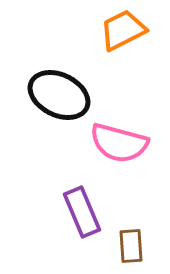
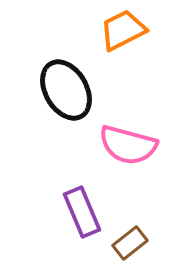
black ellipse: moved 7 px right, 5 px up; rotated 34 degrees clockwise
pink semicircle: moved 9 px right, 2 px down
brown rectangle: moved 1 px left, 3 px up; rotated 56 degrees clockwise
